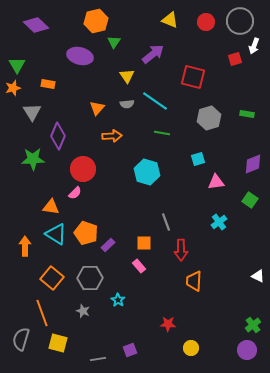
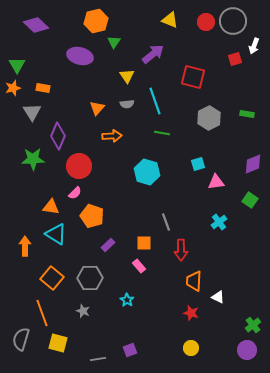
gray circle at (240, 21): moved 7 px left
orange rectangle at (48, 84): moved 5 px left, 4 px down
cyan line at (155, 101): rotated 36 degrees clockwise
gray hexagon at (209, 118): rotated 10 degrees counterclockwise
cyan square at (198, 159): moved 5 px down
red circle at (83, 169): moved 4 px left, 3 px up
orange pentagon at (86, 233): moved 6 px right, 17 px up
white triangle at (258, 276): moved 40 px left, 21 px down
cyan star at (118, 300): moved 9 px right
red star at (168, 324): moved 23 px right, 11 px up; rotated 14 degrees clockwise
